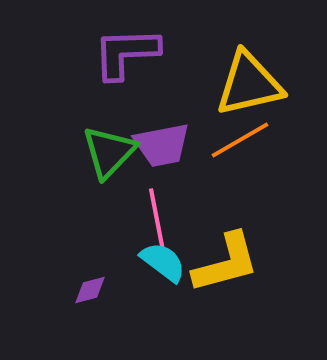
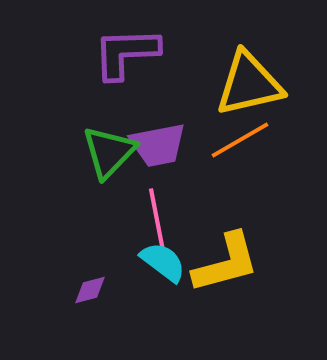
purple trapezoid: moved 4 px left
